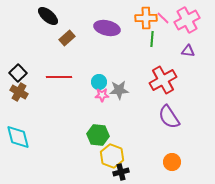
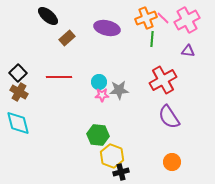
orange cross: rotated 20 degrees counterclockwise
cyan diamond: moved 14 px up
